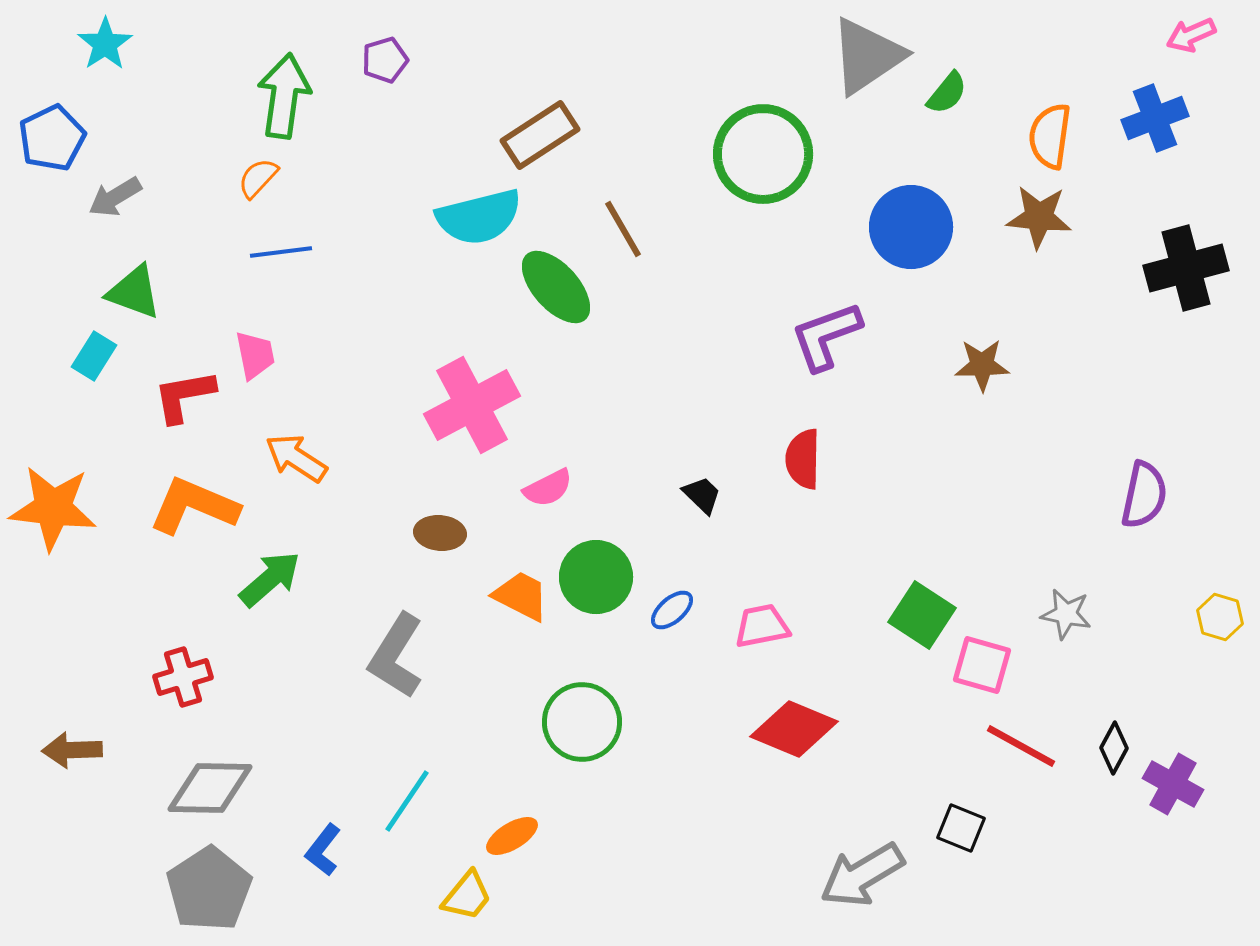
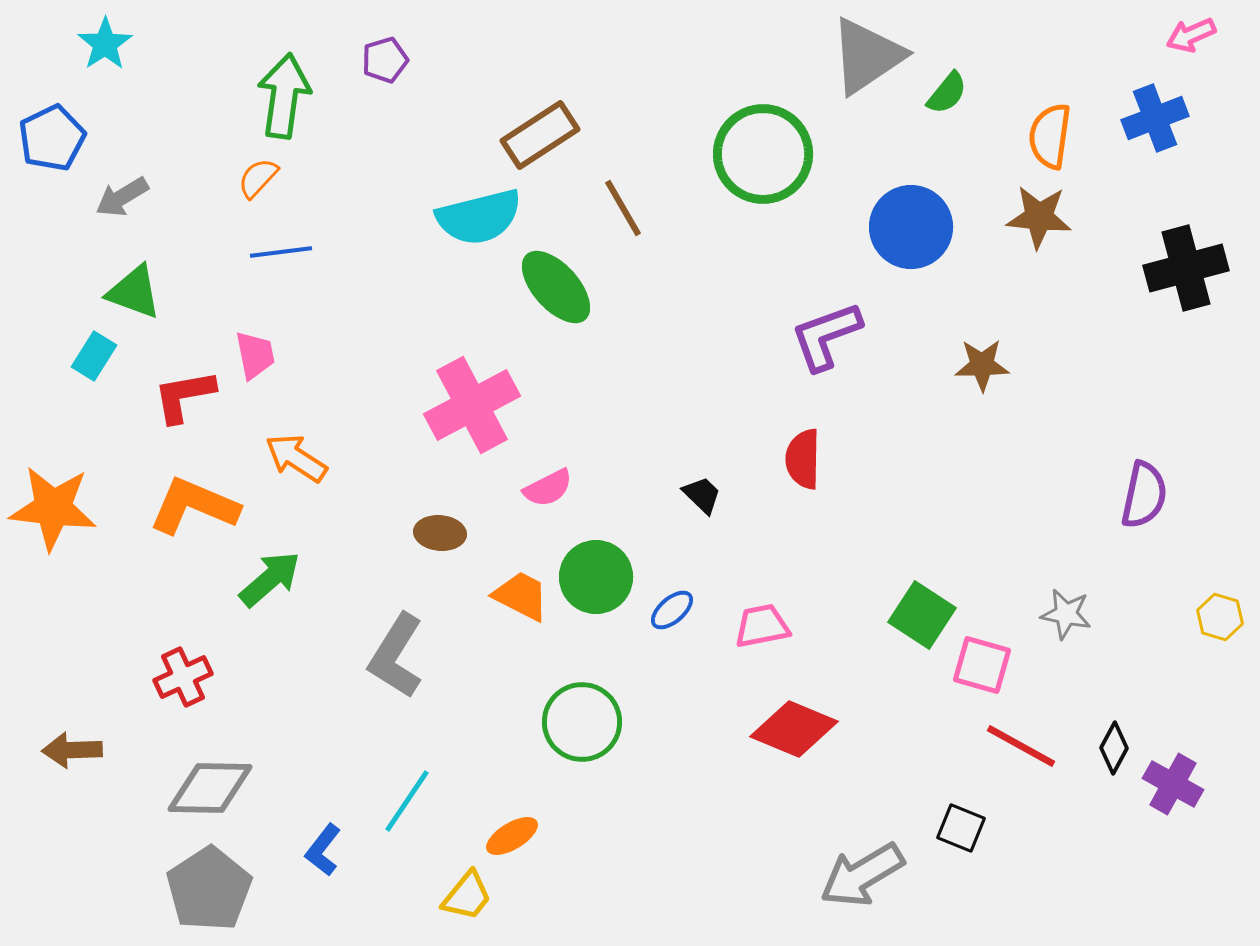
gray arrow at (115, 197): moved 7 px right
brown line at (623, 229): moved 21 px up
red cross at (183, 677): rotated 8 degrees counterclockwise
